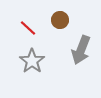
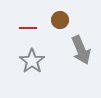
red line: rotated 42 degrees counterclockwise
gray arrow: rotated 44 degrees counterclockwise
